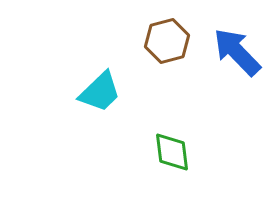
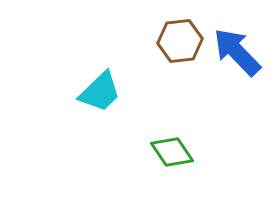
brown hexagon: moved 13 px right; rotated 9 degrees clockwise
green diamond: rotated 27 degrees counterclockwise
